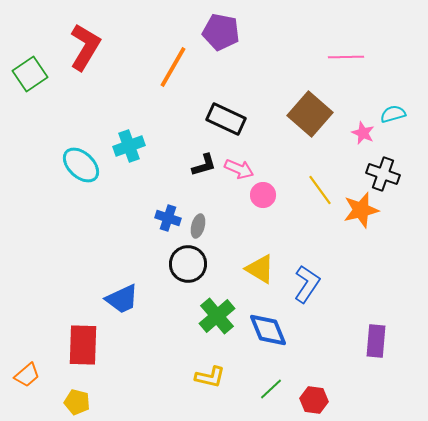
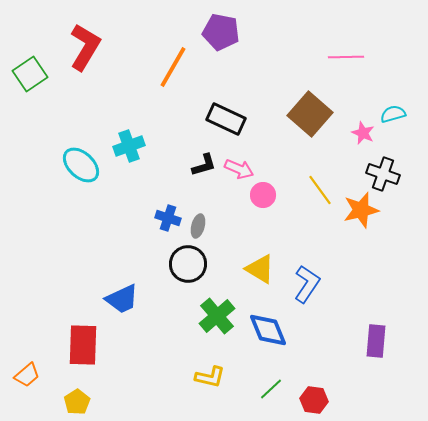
yellow pentagon: rotated 25 degrees clockwise
